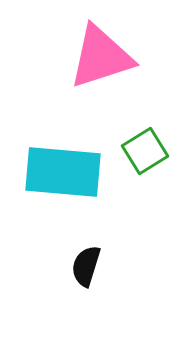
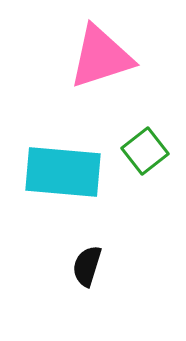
green square: rotated 6 degrees counterclockwise
black semicircle: moved 1 px right
